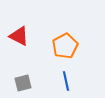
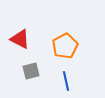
red triangle: moved 1 px right, 3 px down
gray square: moved 8 px right, 12 px up
